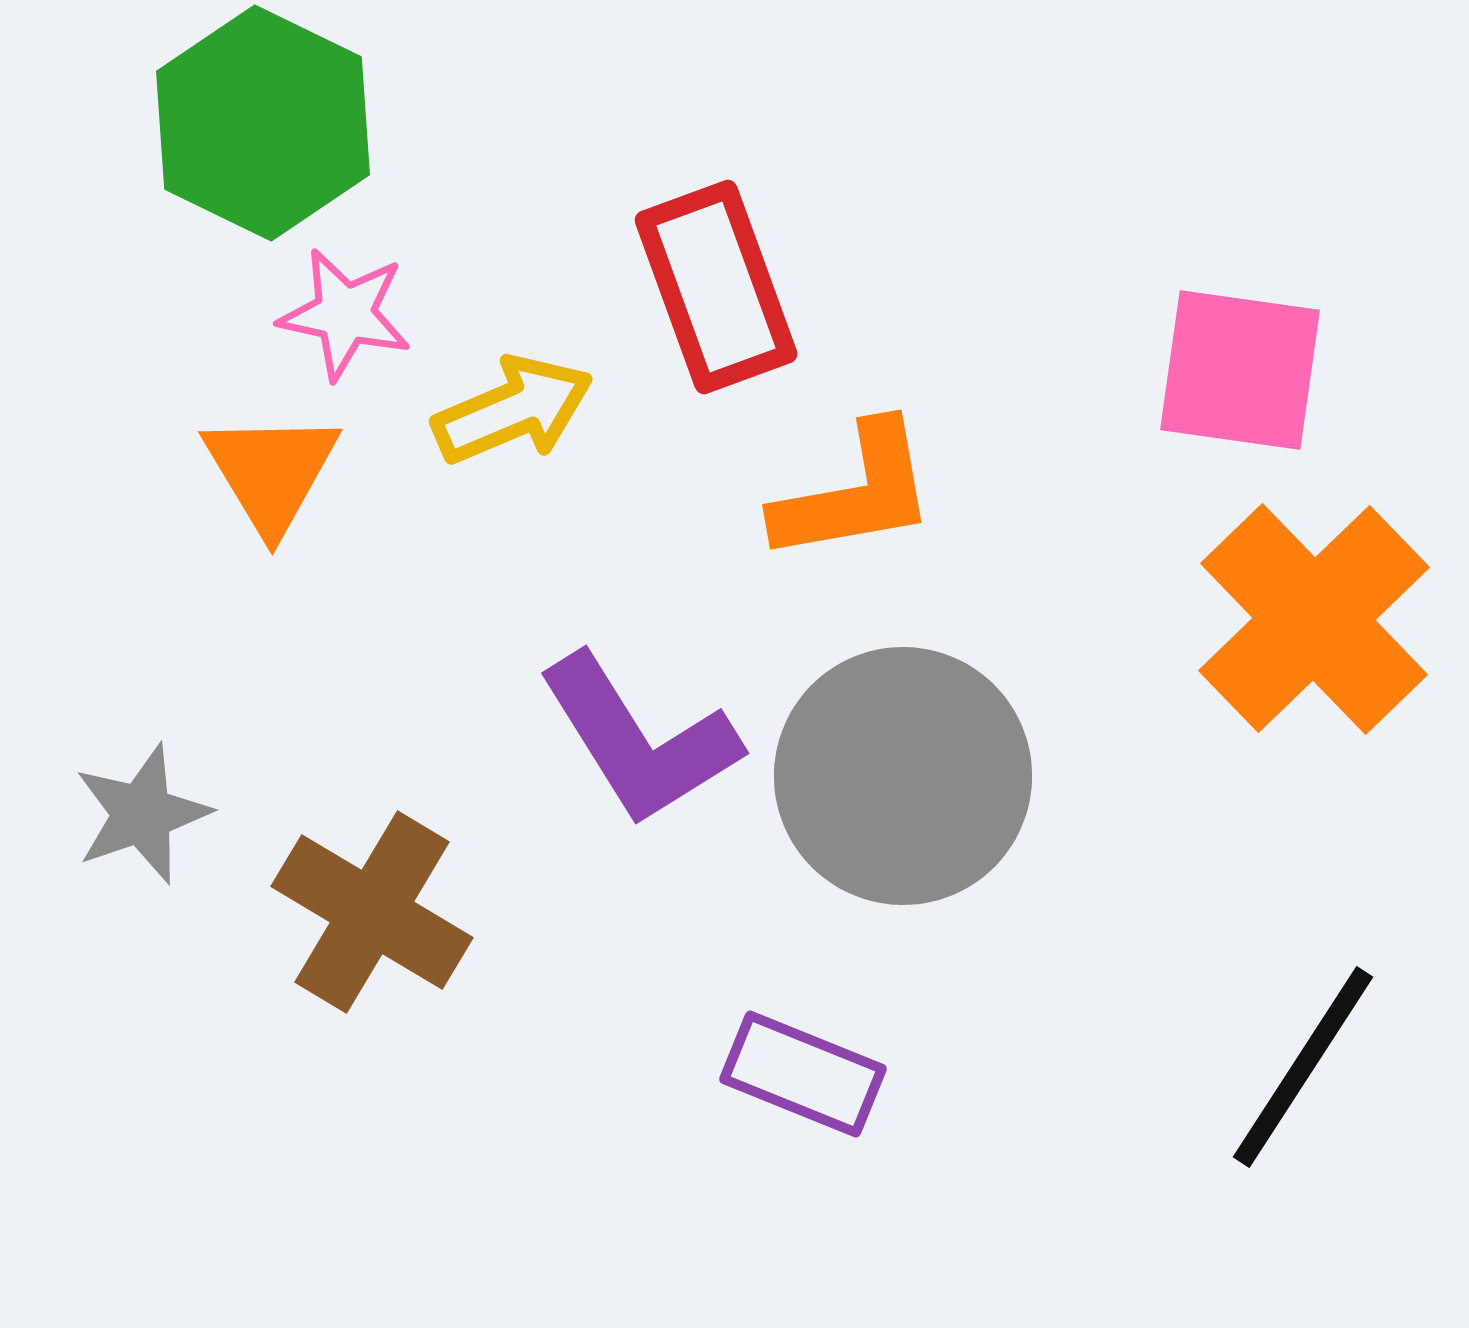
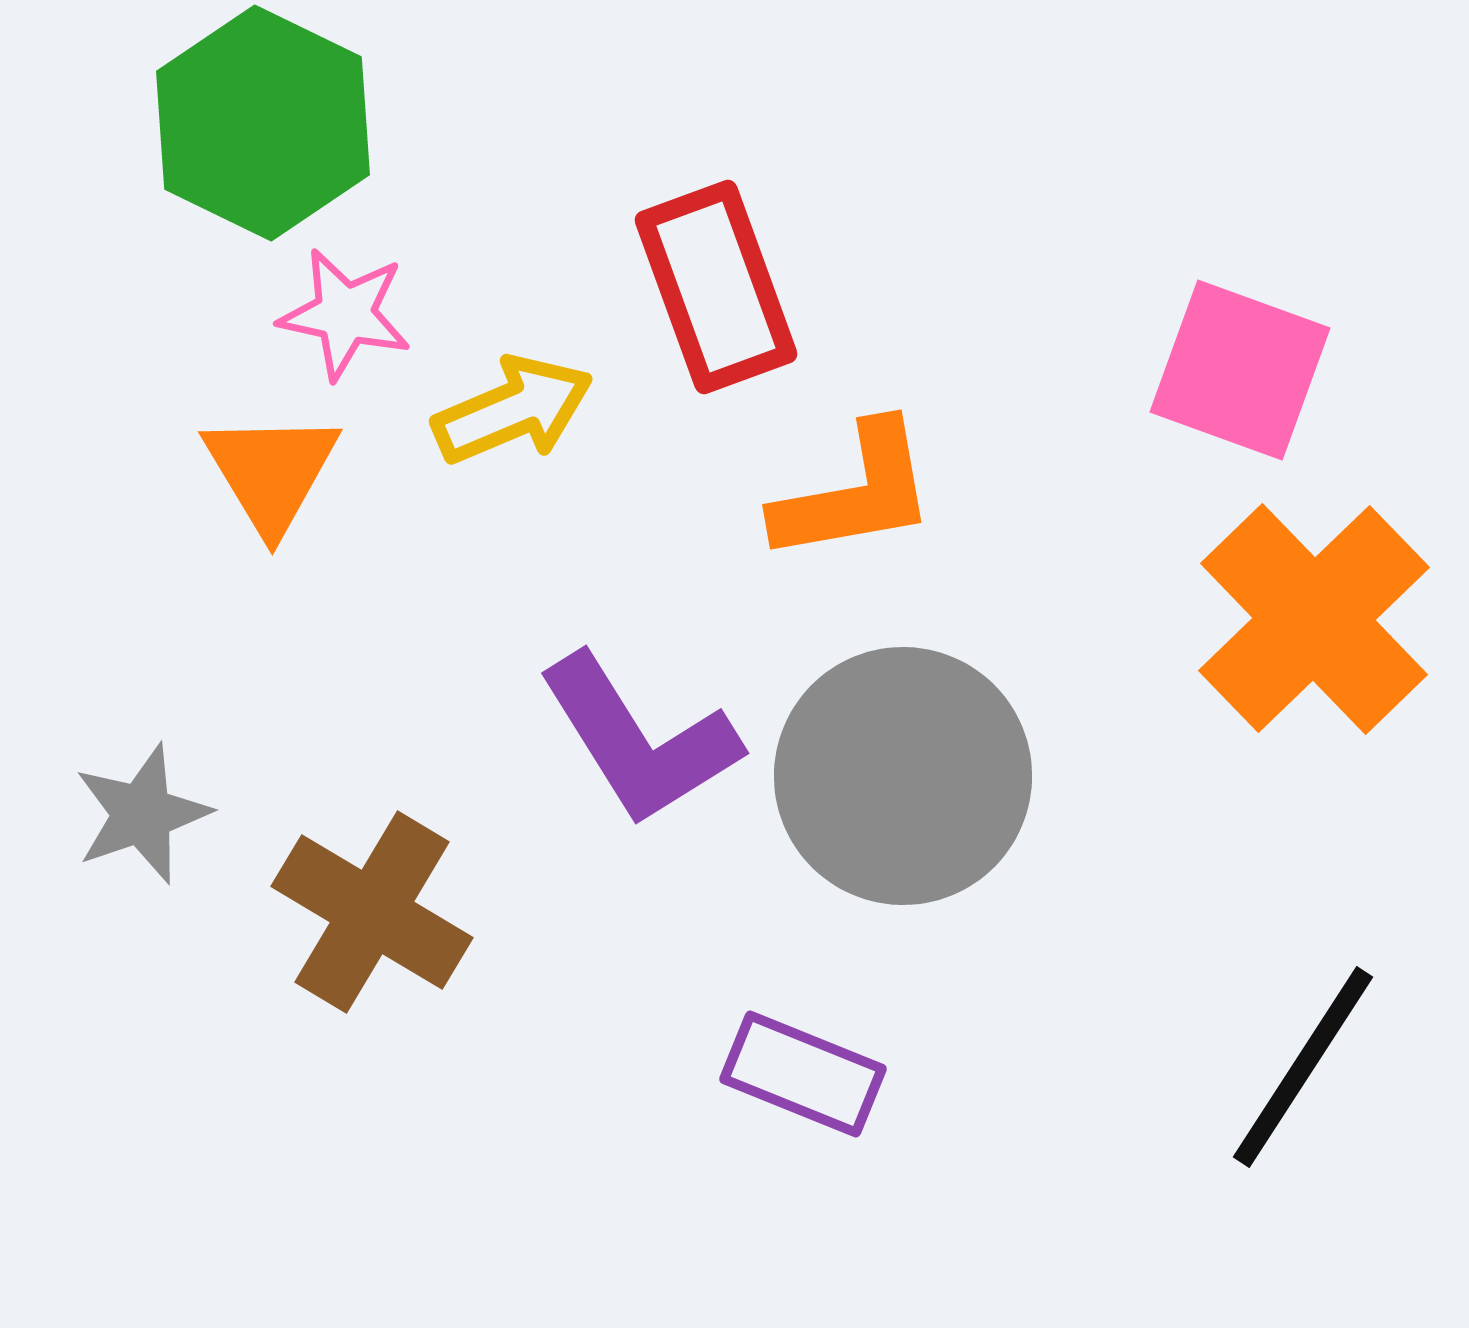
pink square: rotated 12 degrees clockwise
